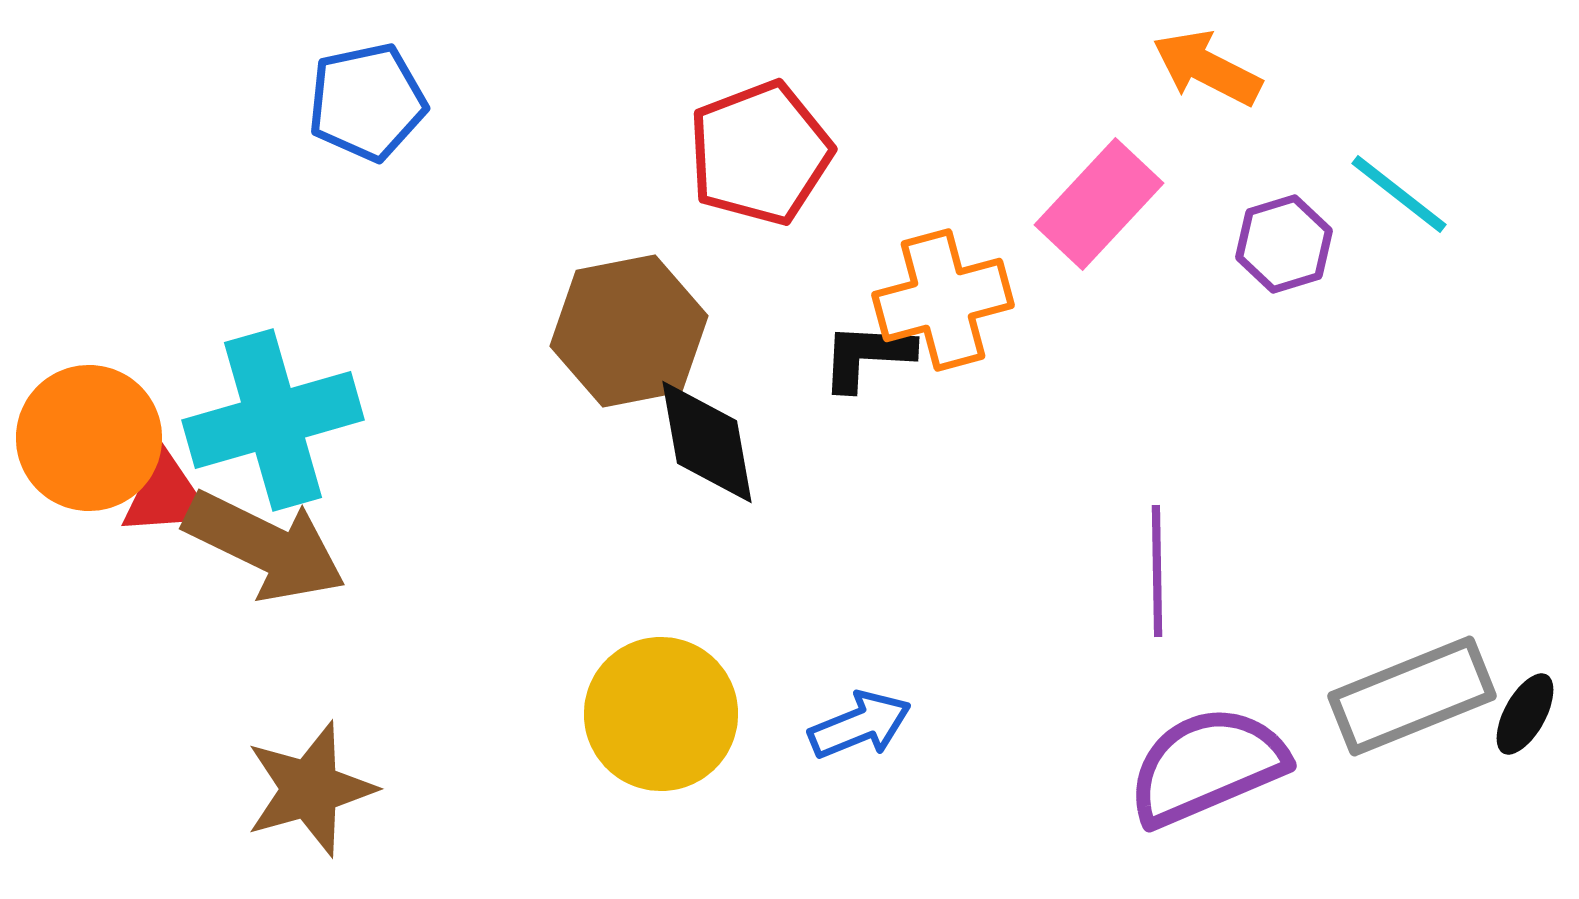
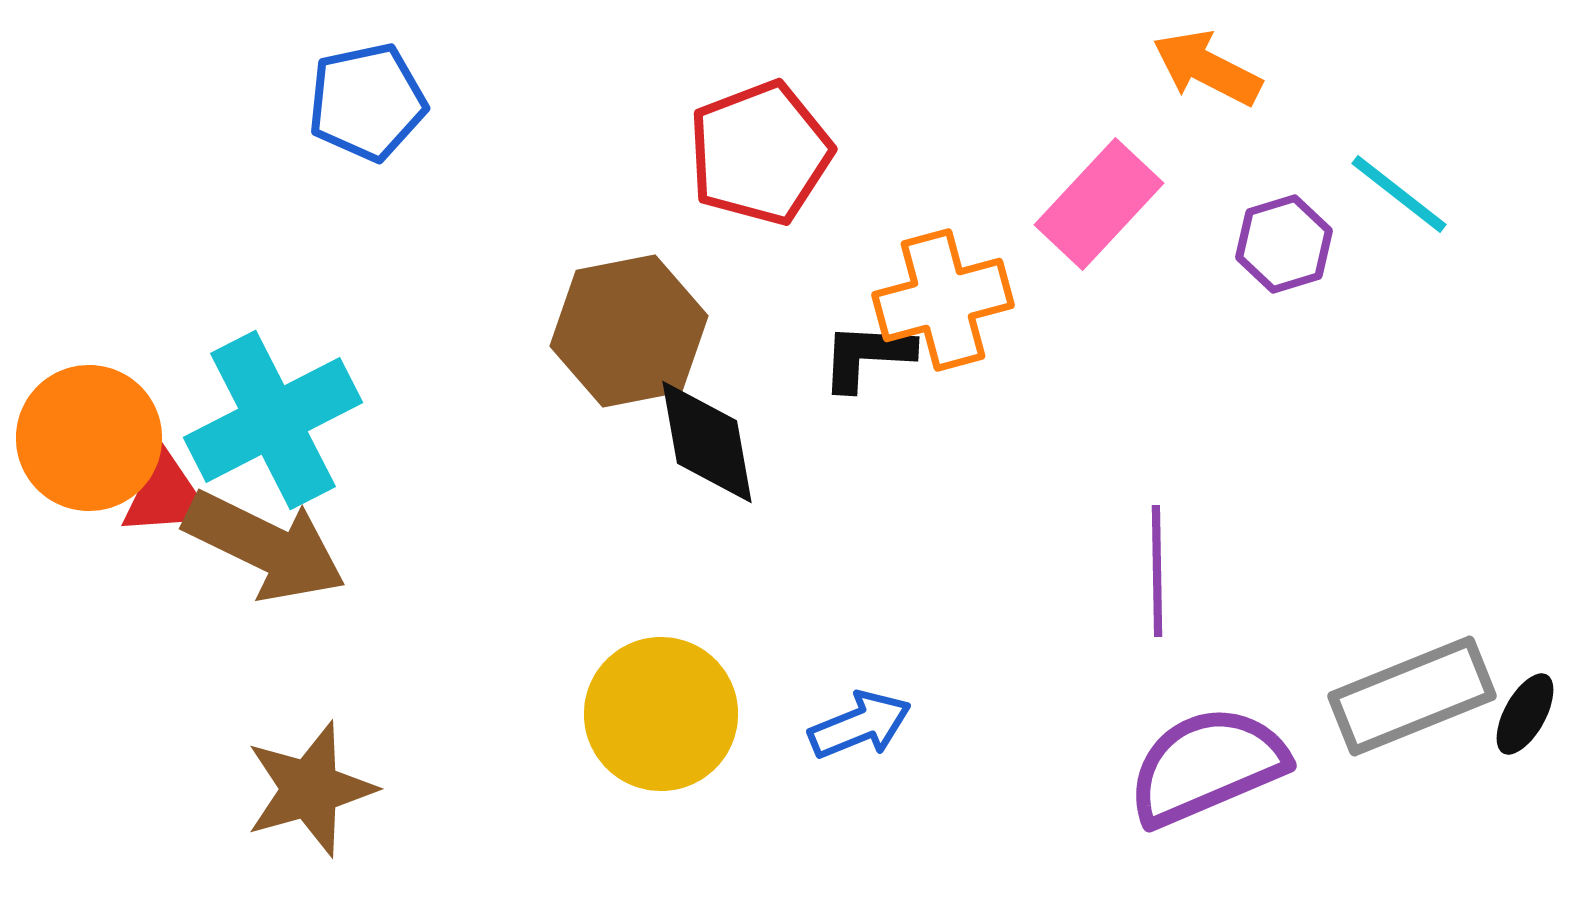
cyan cross: rotated 11 degrees counterclockwise
